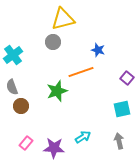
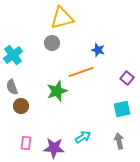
yellow triangle: moved 1 px left, 1 px up
gray circle: moved 1 px left, 1 px down
pink rectangle: rotated 32 degrees counterclockwise
